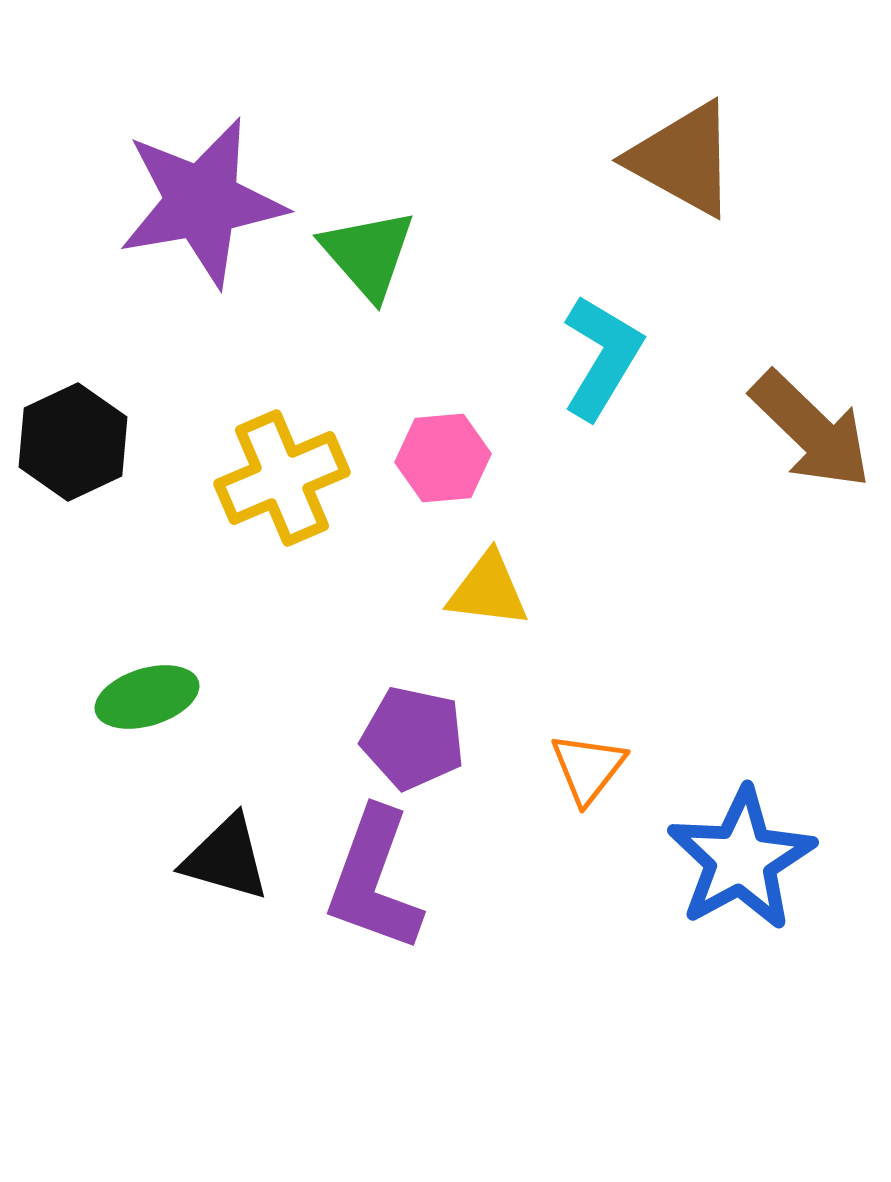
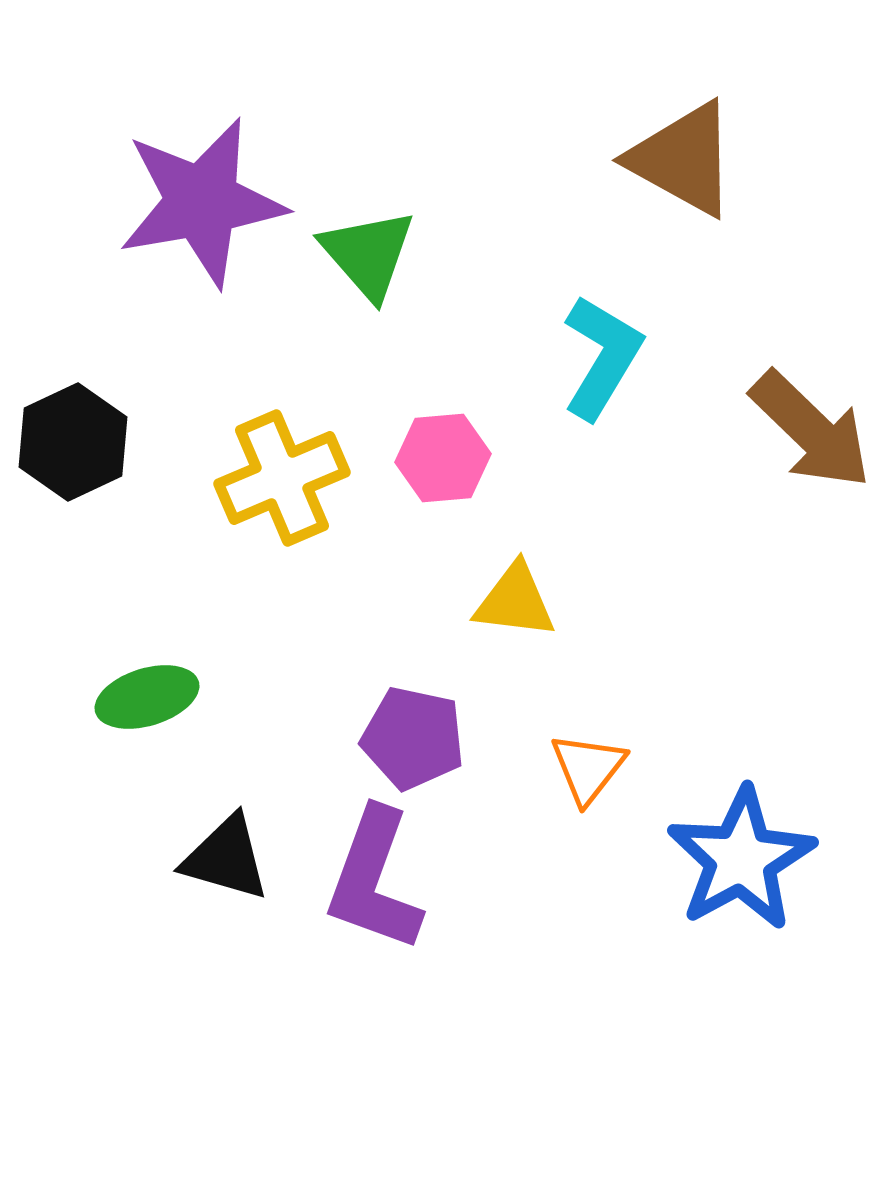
yellow triangle: moved 27 px right, 11 px down
